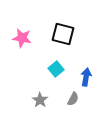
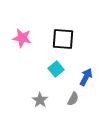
black square: moved 5 px down; rotated 10 degrees counterclockwise
blue arrow: rotated 18 degrees clockwise
